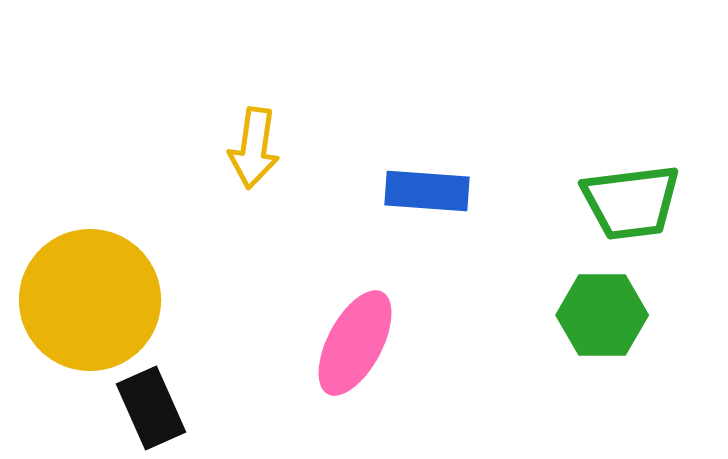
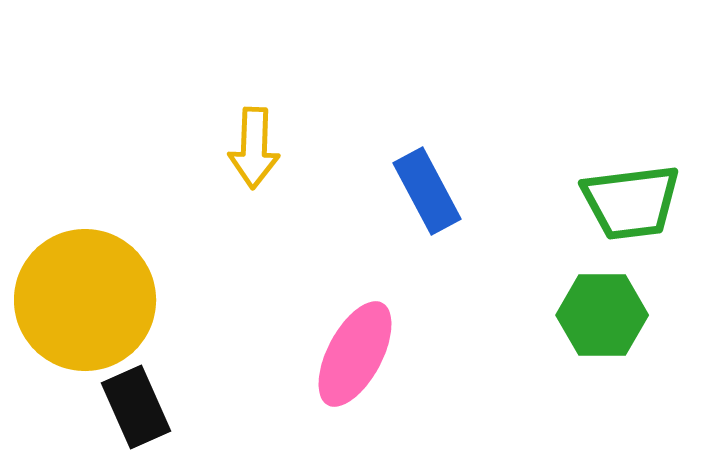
yellow arrow: rotated 6 degrees counterclockwise
blue rectangle: rotated 58 degrees clockwise
yellow circle: moved 5 px left
pink ellipse: moved 11 px down
black rectangle: moved 15 px left, 1 px up
